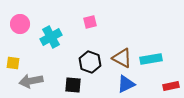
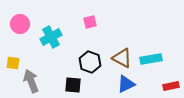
gray arrow: rotated 80 degrees clockwise
